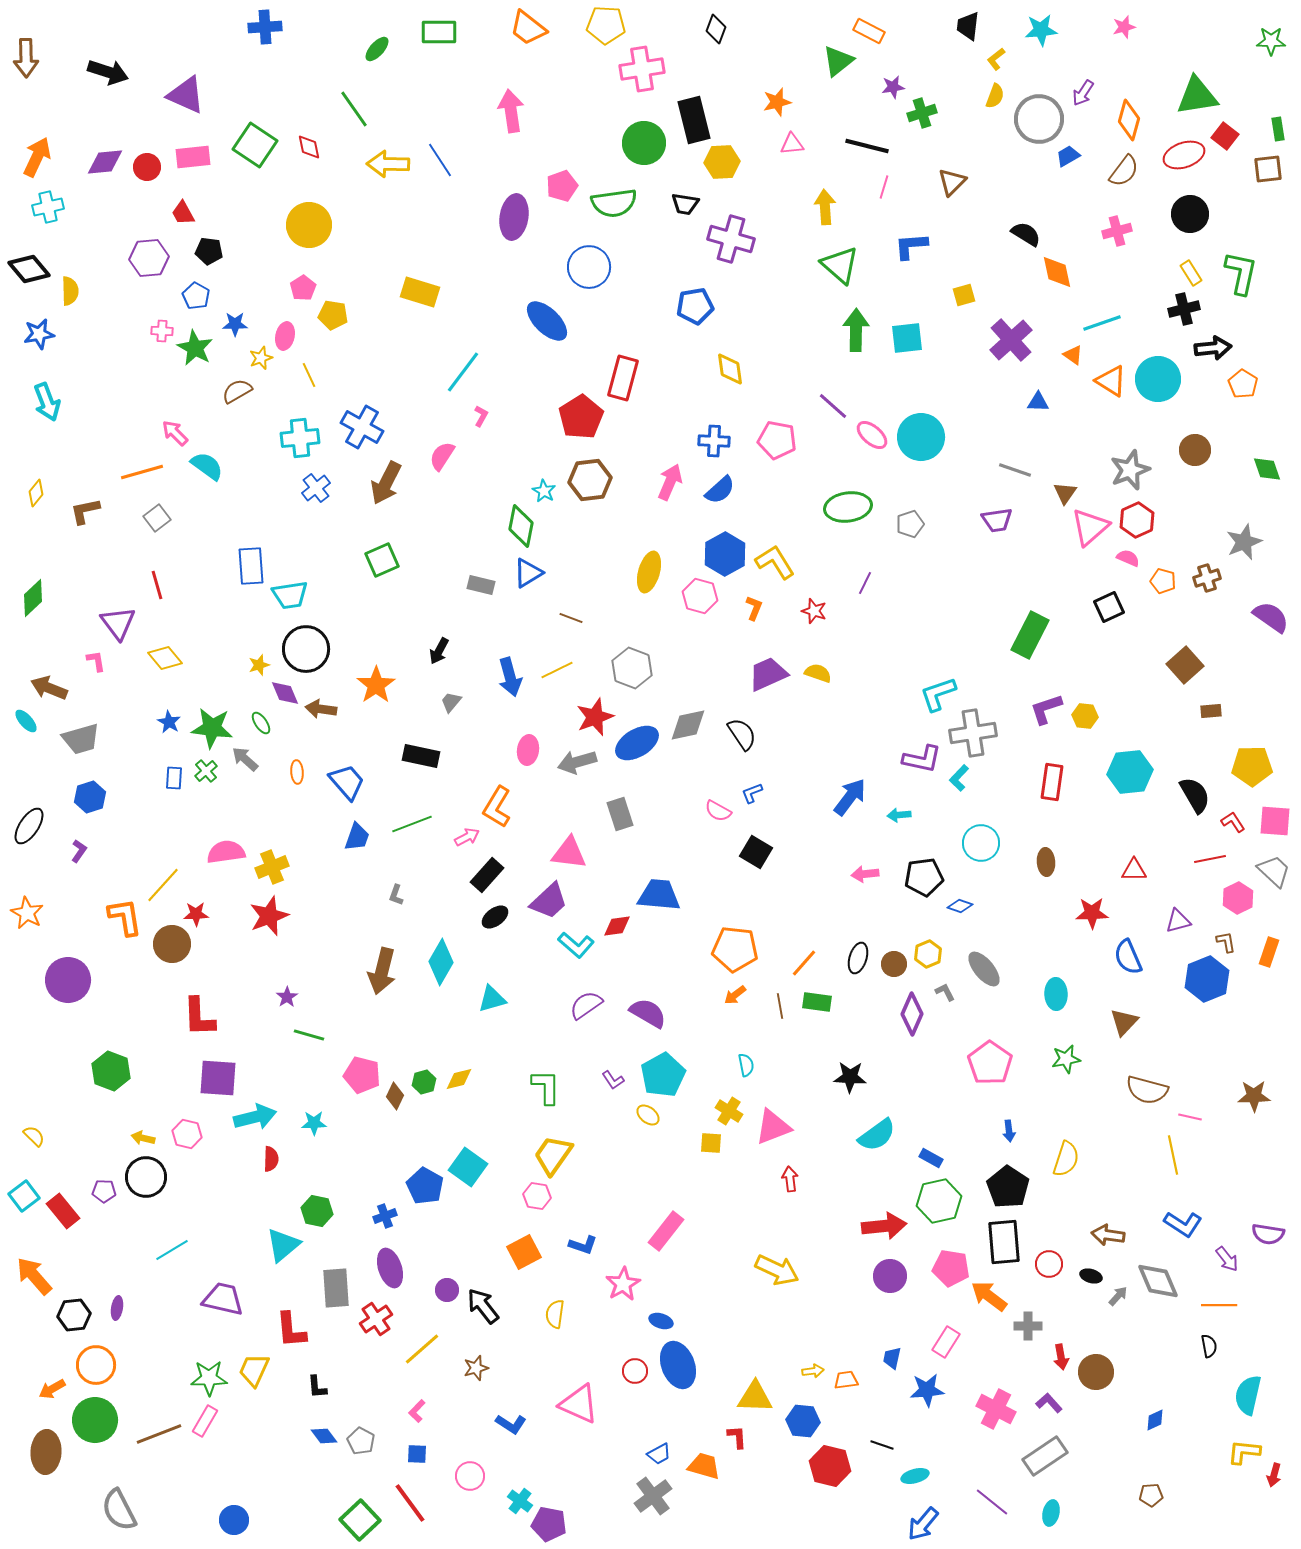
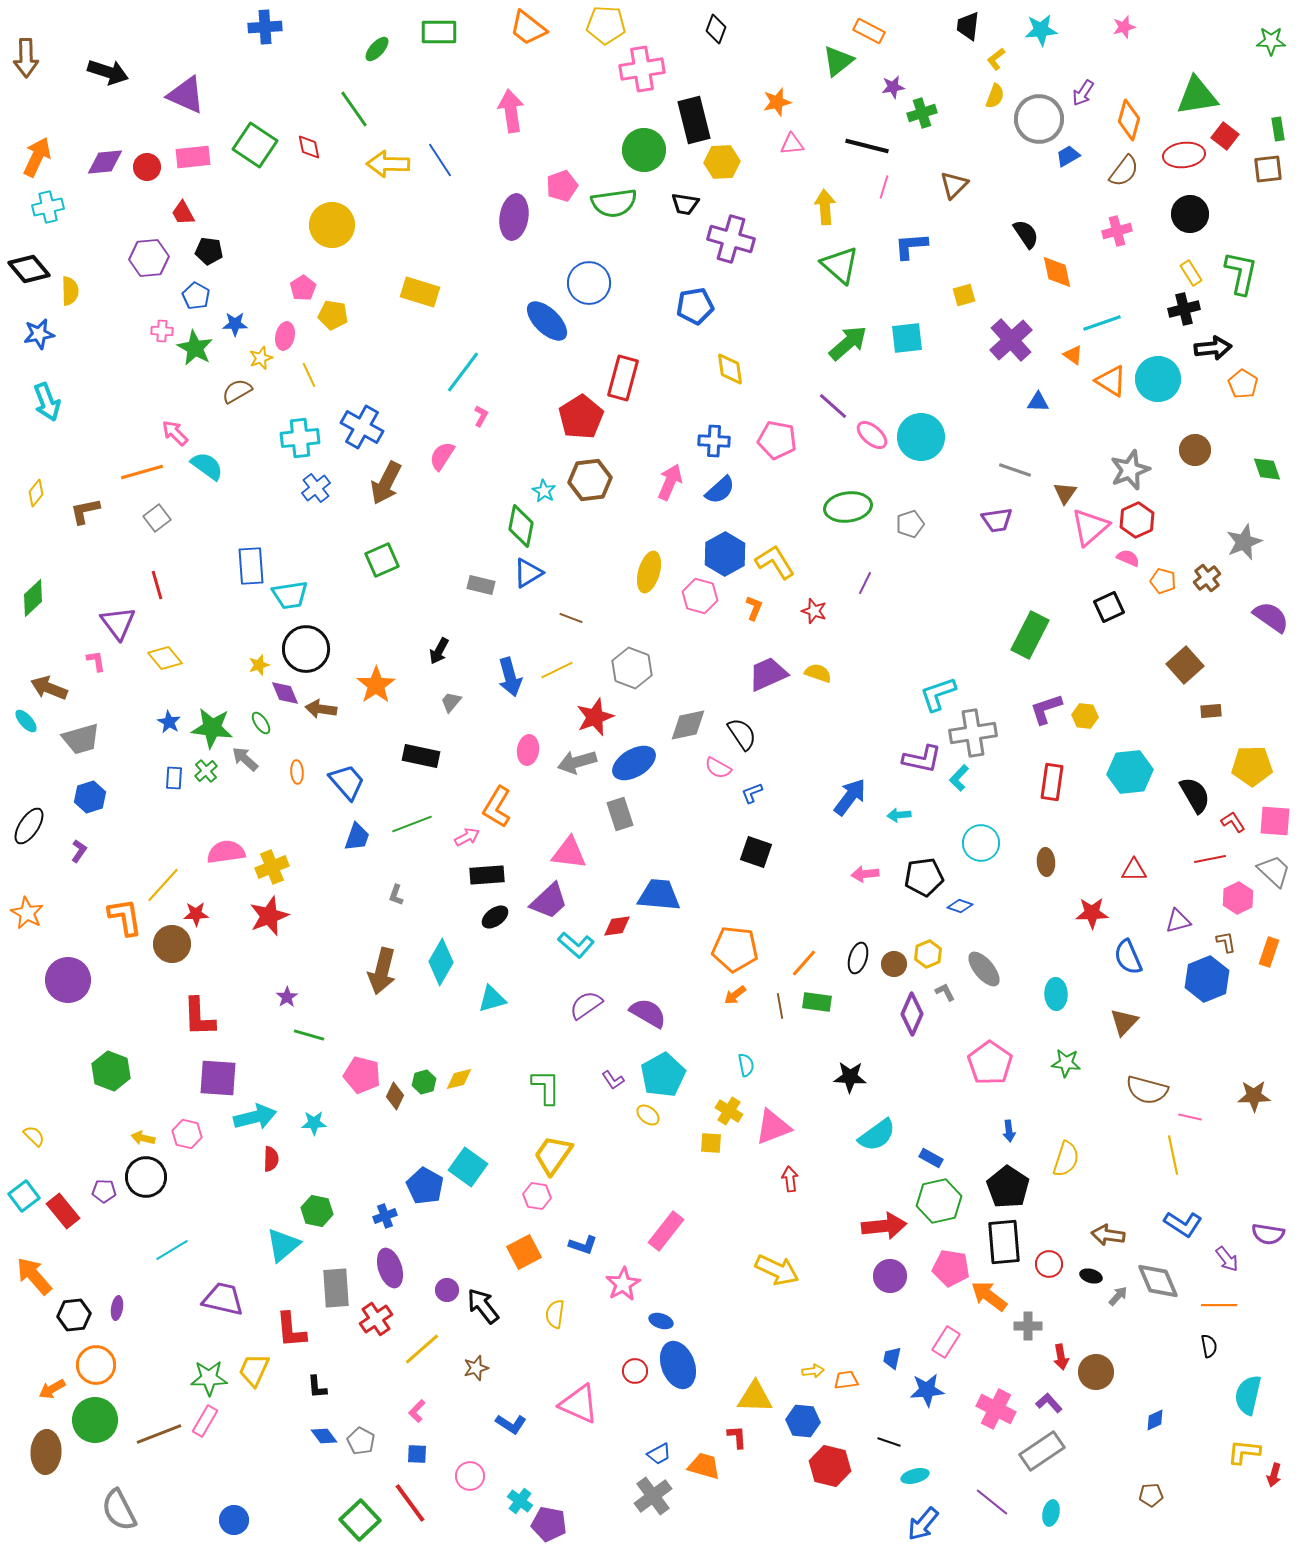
green circle at (644, 143): moved 7 px down
red ellipse at (1184, 155): rotated 12 degrees clockwise
brown triangle at (952, 182): moved 2 px right, 3 px down
yellow circle at (309, 225): moved 23 px right
black semicircle at (1026, 234): rotated 24 degrees clockwise
blue circle at (589, 267): moved 16 px down
green arrow at (856, 330): moved 8 px left, 13 px down; rotated 48 degrees clockwise
brown cross at (1207, 578): rotated 20 degrees counterclockwise
blue ellipse at (637, 743): moved 3 px left, 20 px down
pink semicircle at (718, 811): moved 43 px up
black square at (756, 852): rotated 12 degrees counterclockwise
black rectangle at (487, 875): rotated 44 degrees clockwise
green star at (1066, 1059): moved 4 px down; rotated 16 degrees clockwise
black line at (882, 1445): moved 7 px right, 3 px up
gray rectangle at (1045, 1456): moved 3 px left, 5 px up
